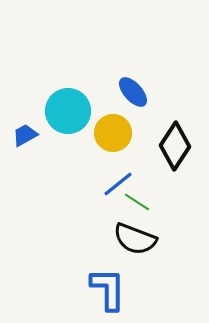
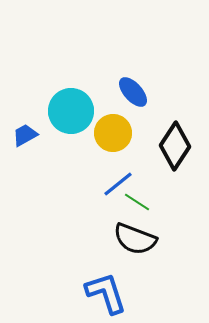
cyan circle: moved 3 px right
blue L-shape: moved 2 px left, 4 px down; rotated 18 degrees counterclockwise
